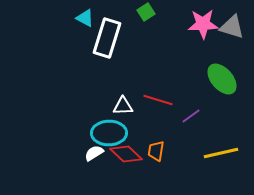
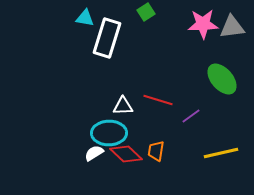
cyan triangle: rotated 18 degrees counterclockwise
gray triangle: rotated 24 degrees counterclockwise
